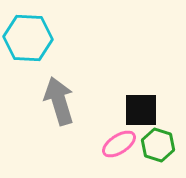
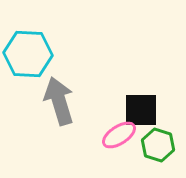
cyan hexagon: moved 16 px down
pink ellipse: moved 9 px up
